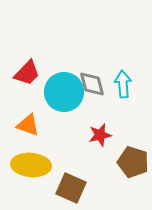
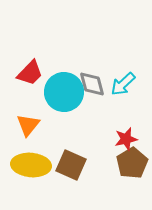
red trapezoid: moved 3 px right
cyan arrow: rotated 128 degrees counterclockwise
orange triangle: rotated 50 degrees clockwise
red star: moved 26 px right, 4 px down
brown pentagon: moved 1 px left, 1 px down; rotated 24 degrees clockwise
brown square: moved 23 px up
